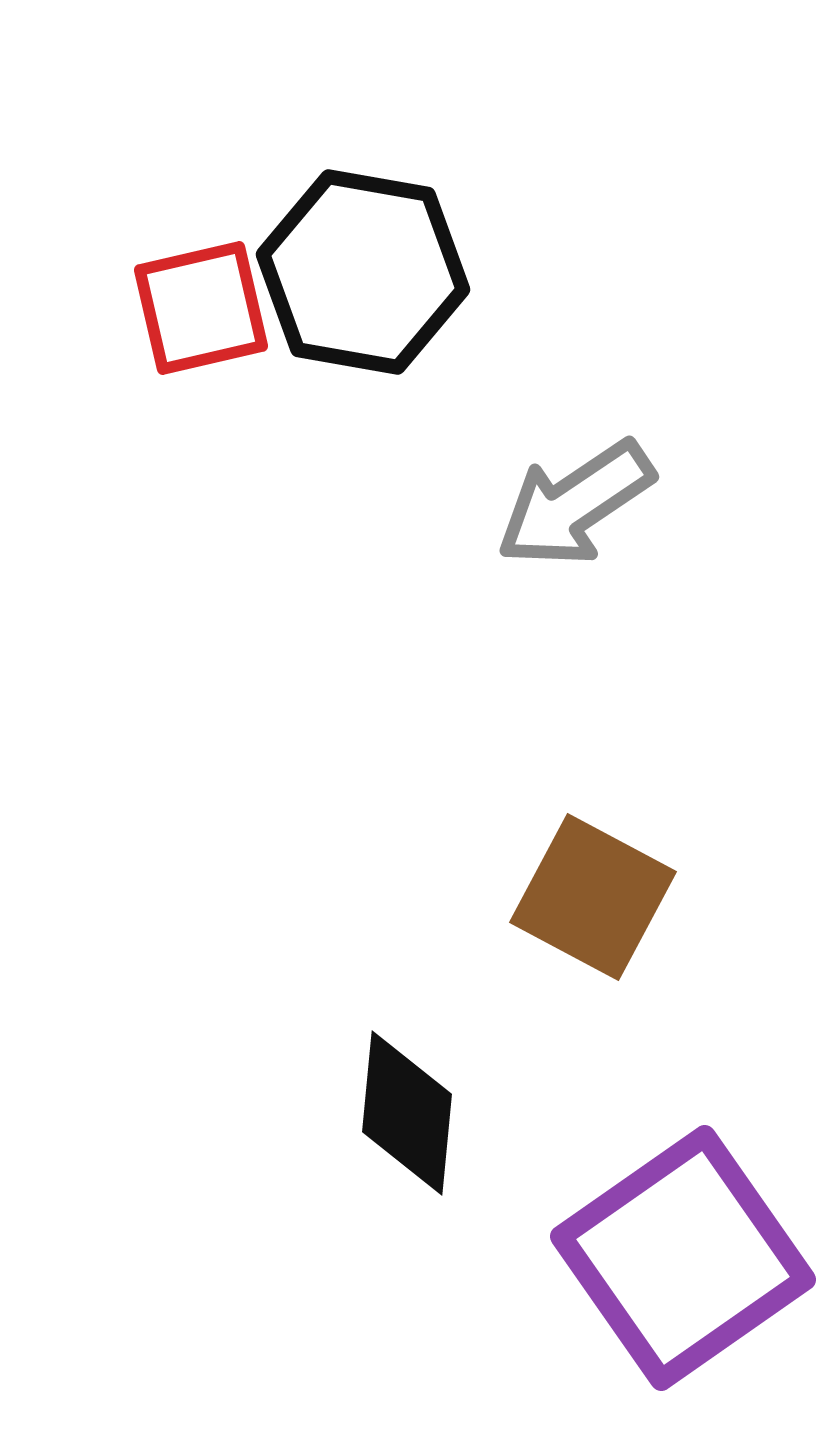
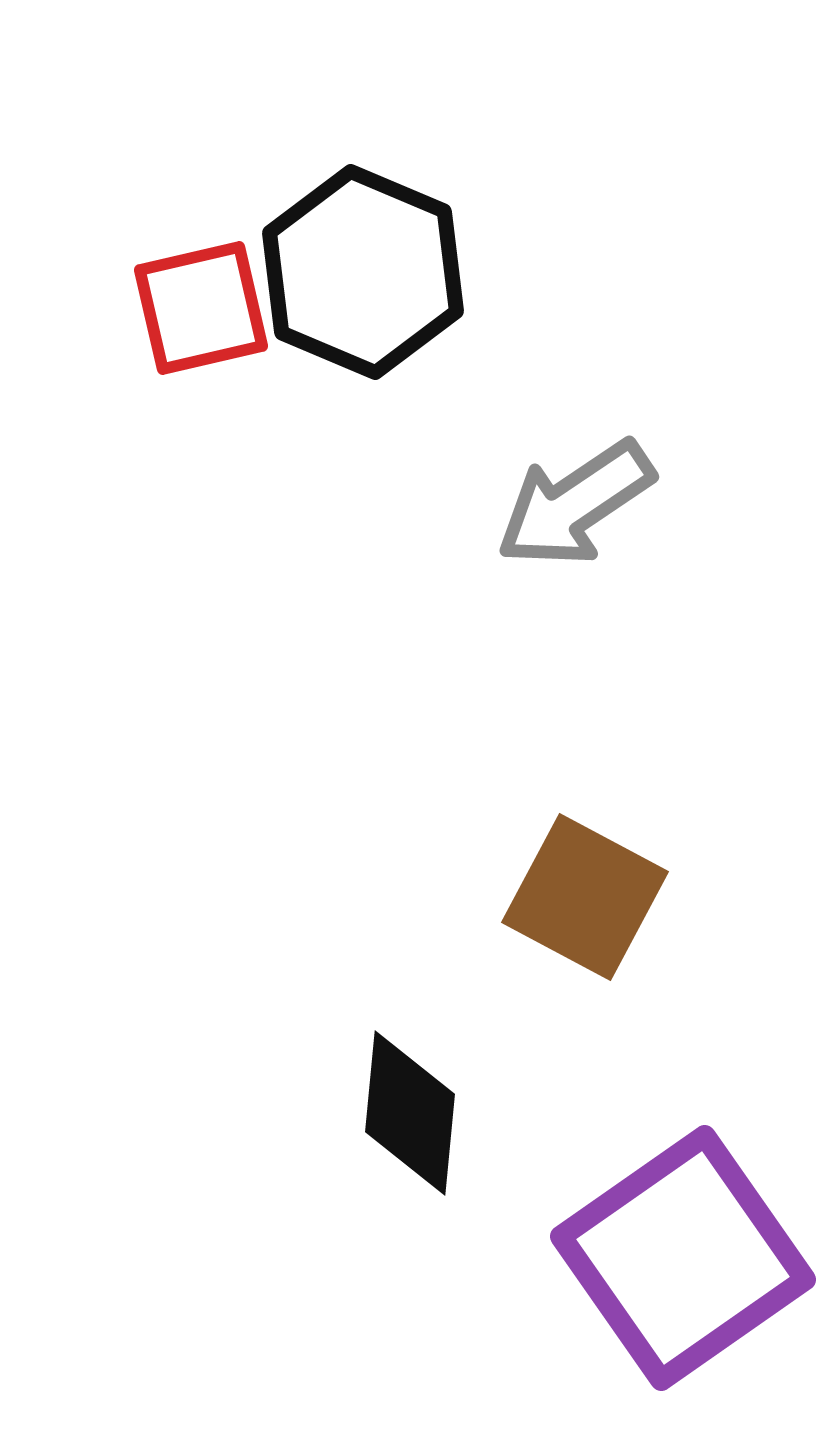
black hexagon: rotated 13 degrees clockwise
brown square: moved 8 px left
black diamond: moved 3 px right
